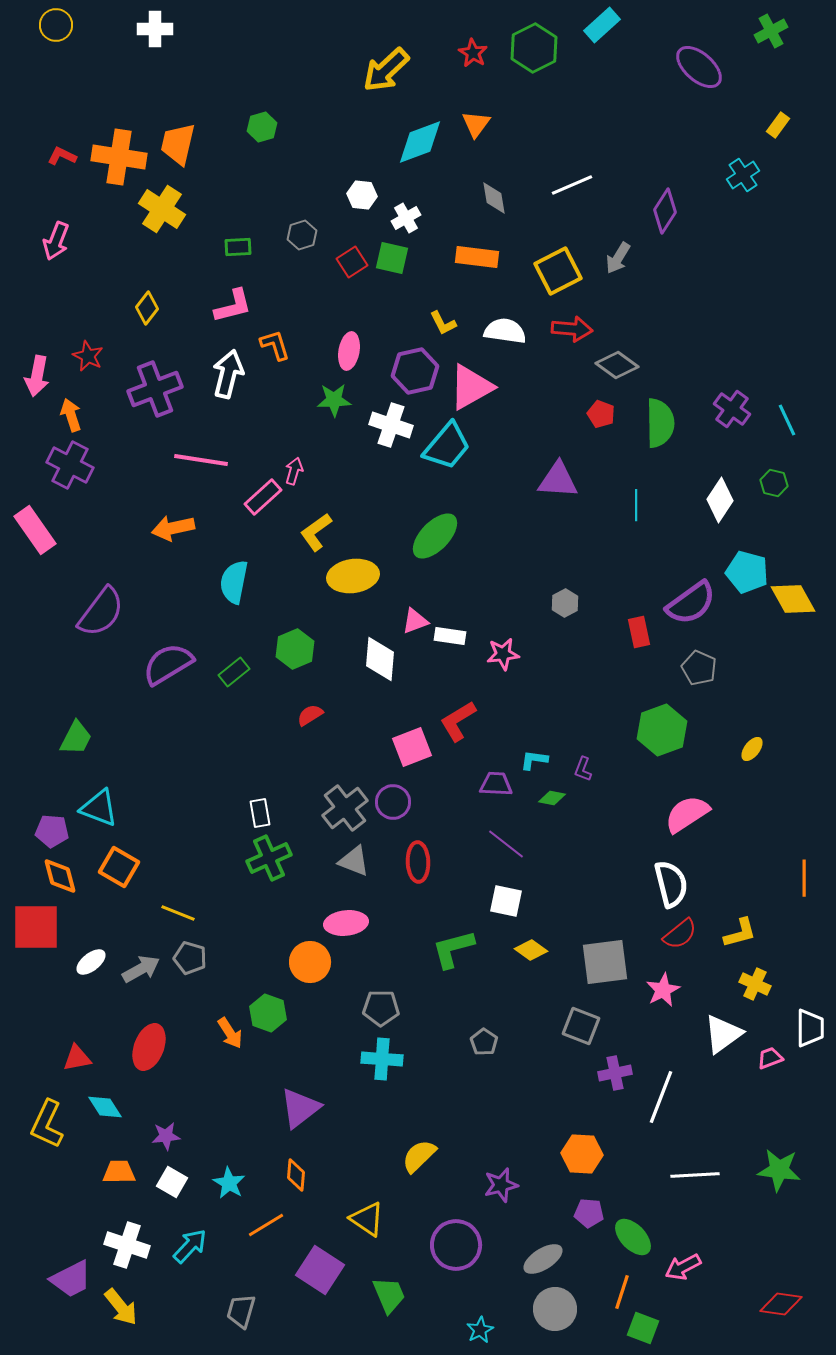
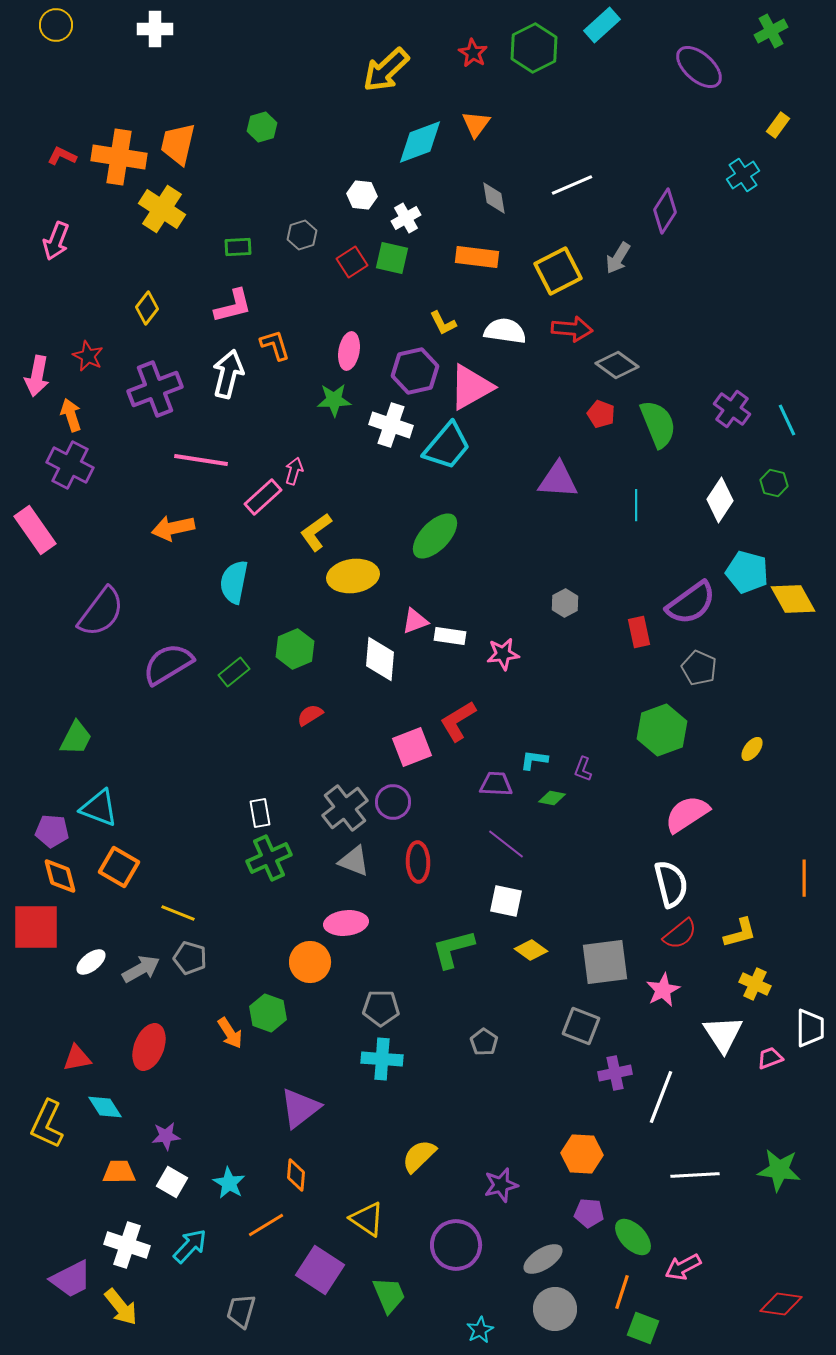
green semicircle at (660, 423): moved 2 px left, 1 px down; rotated 21 degrees counterclockwise
white triangle at (723, 1034): rotated 27 degrees counterclockwise
